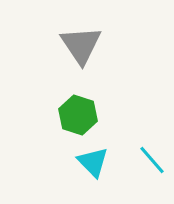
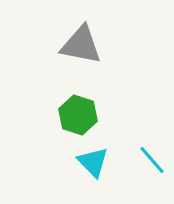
gray triangle: rotated 45 degrees counterclockwise
